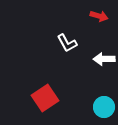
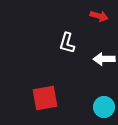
white L-shape: rotated 45 degrees clockwise
red square: rotated 24 degrees clockwise
